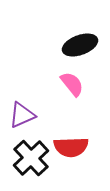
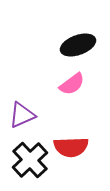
black ellipse: moved 2 px left
pink semicircle: rotated 92 degrees clockwise
black cross: moved 1 px left, 2 px down
